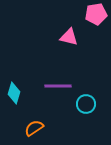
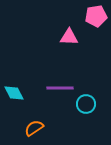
pink pentagon: moved 2 px down
pink triangle: rotated 12 degrees counterclockwise
purple line: moved 2 px right, 2 px down
cyan diamond: rotated 45 degrees counterclockwise
